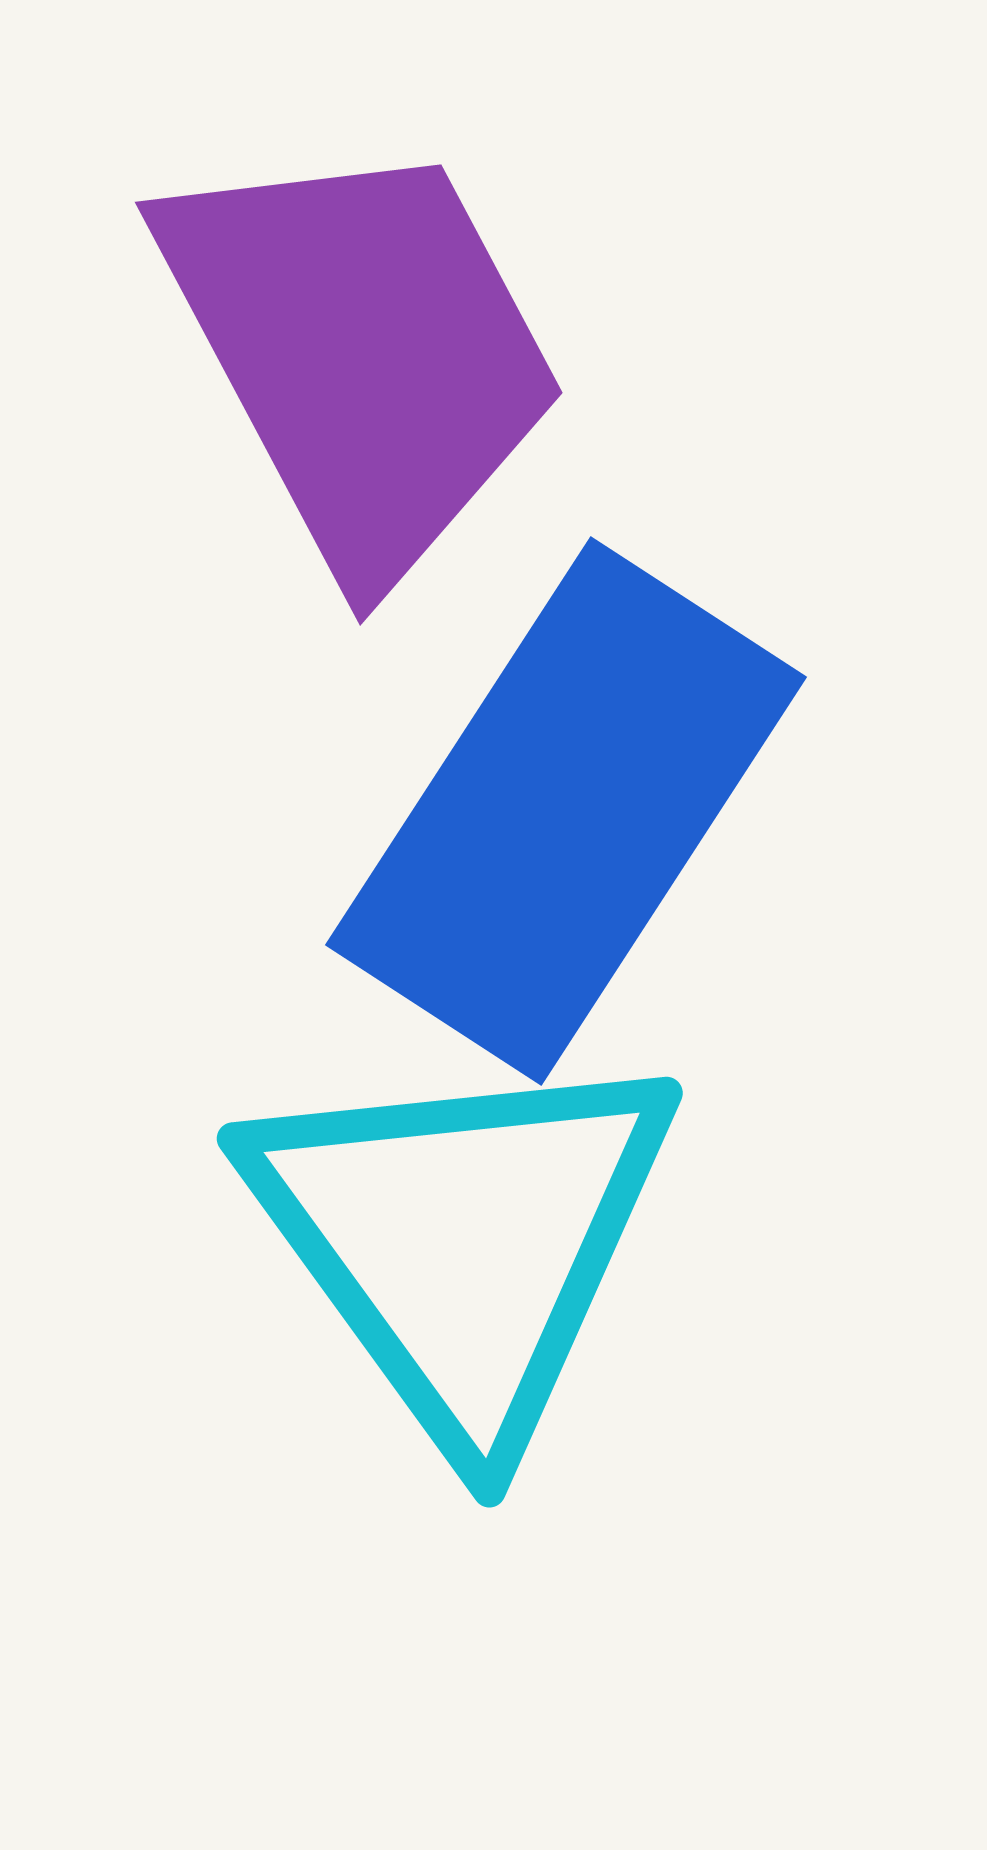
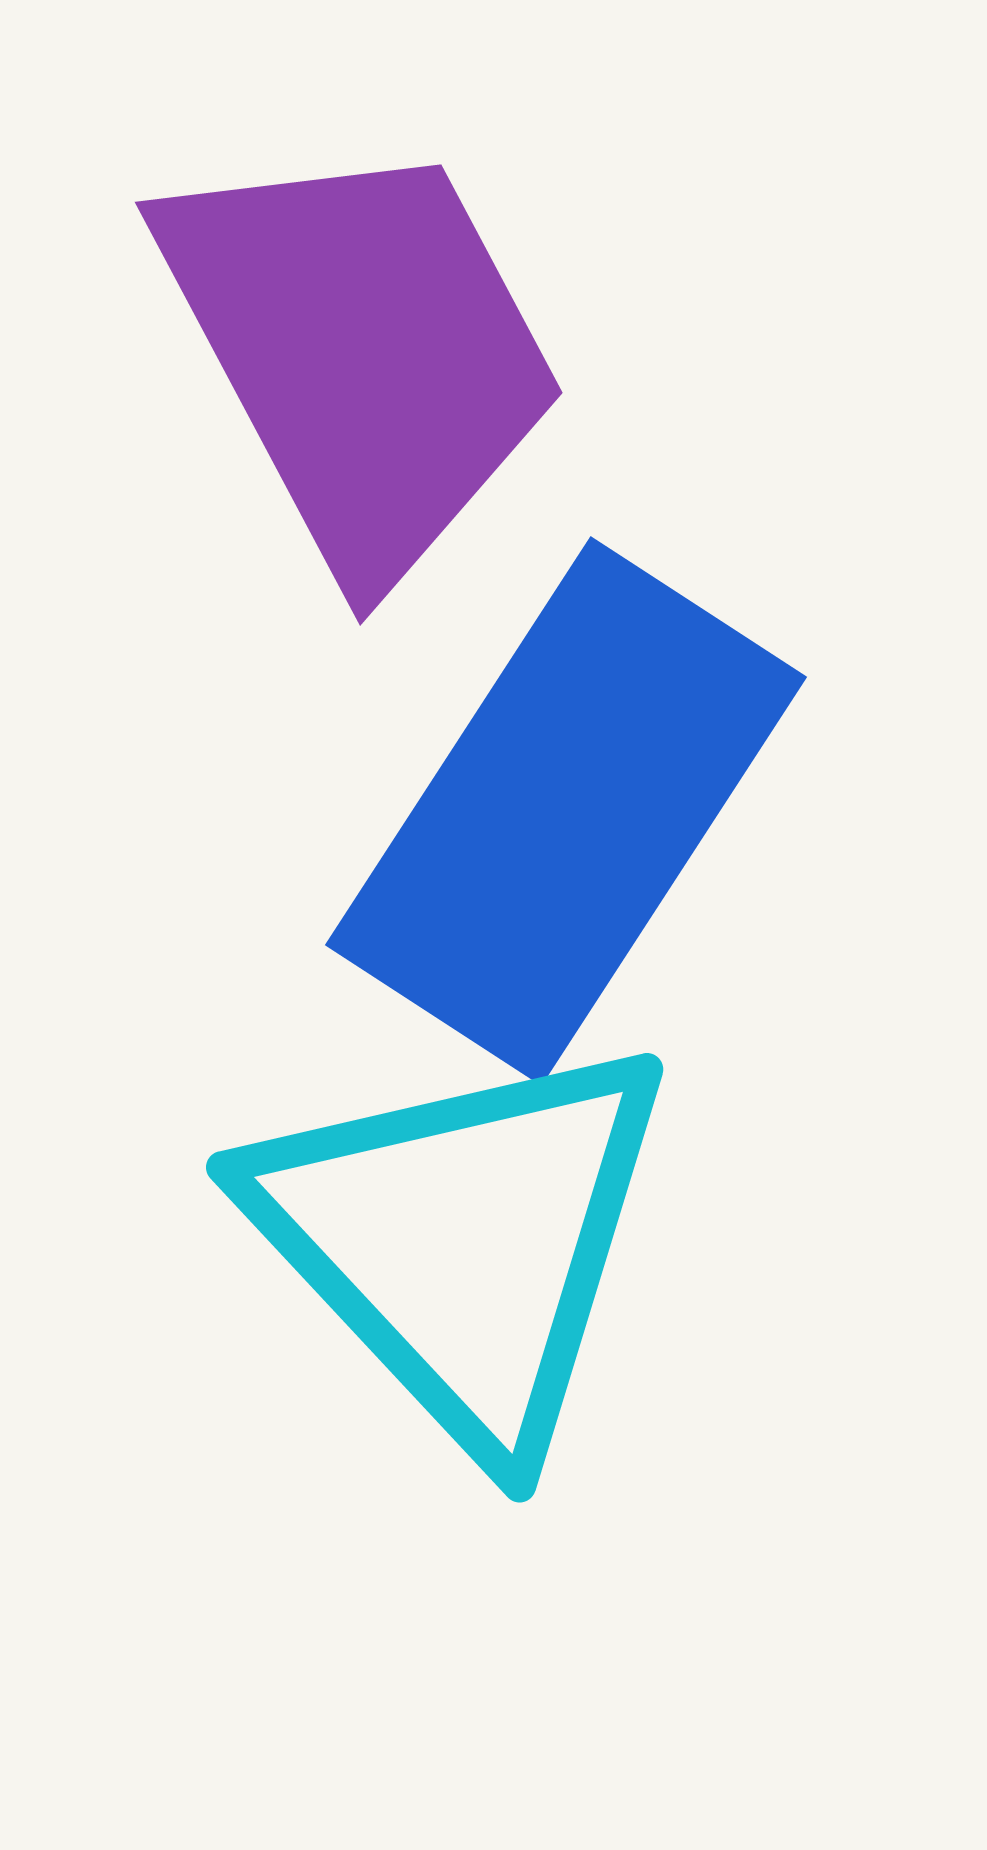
cyan triangle: rotated 7 degrees counterclockwise
